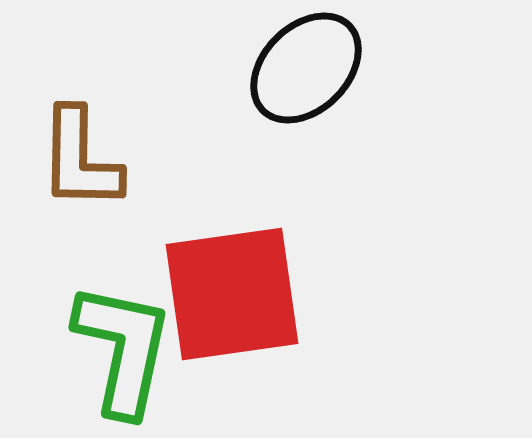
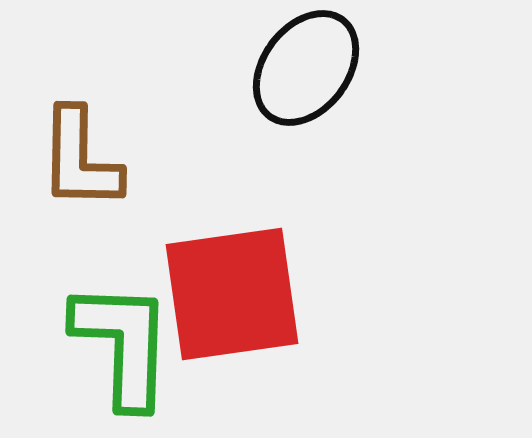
black ellipse: rotated 8 degrees counterclockwise
green L-shape: moved 5 px up; rotated 10 degrees counterclockwise
